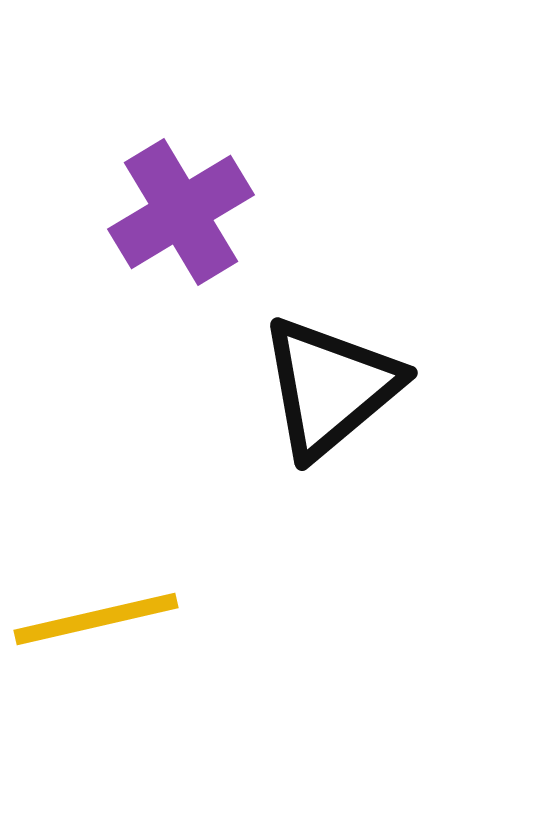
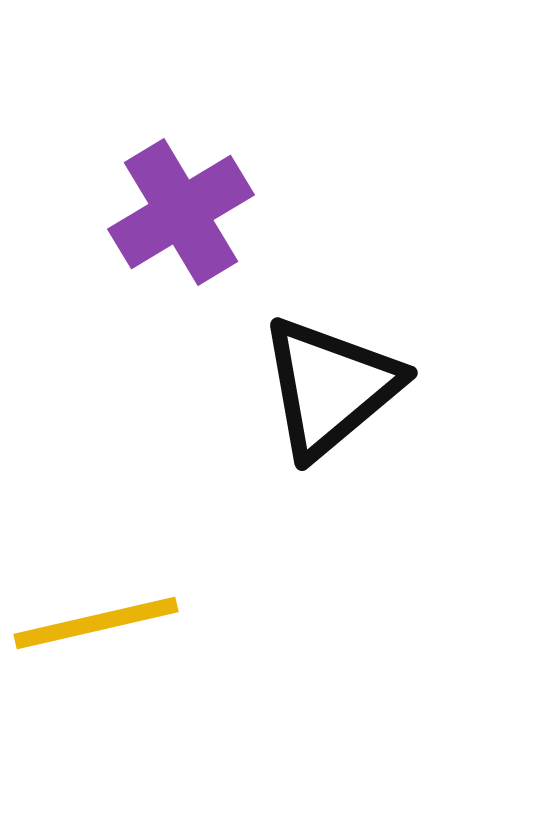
yellow line: moved 4 px down
